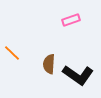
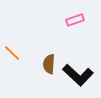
pink rectangle: moved 4 px right
black L-shape: rotated 8 degrees clockwise
